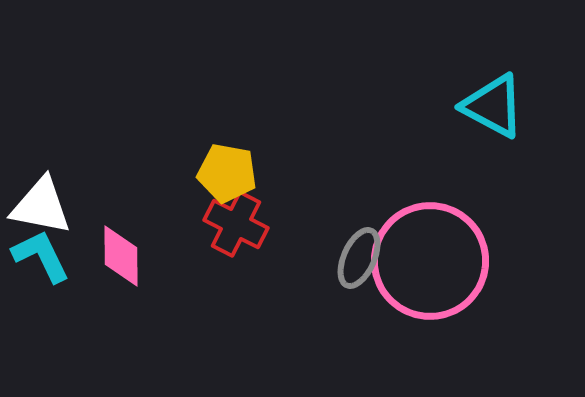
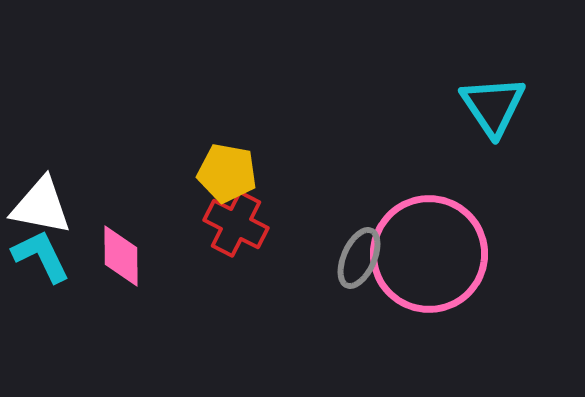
cyan triangle: rotated 28 degrees clockwise
pink circle: moved 1 px left, 7 px up
